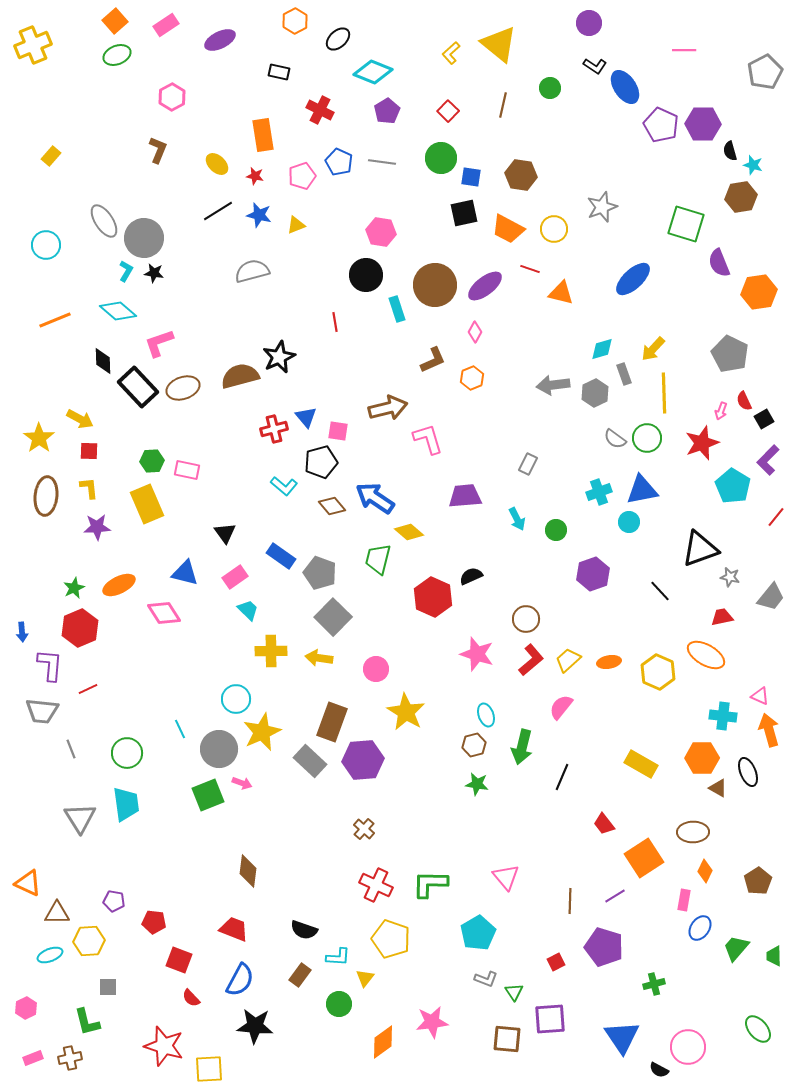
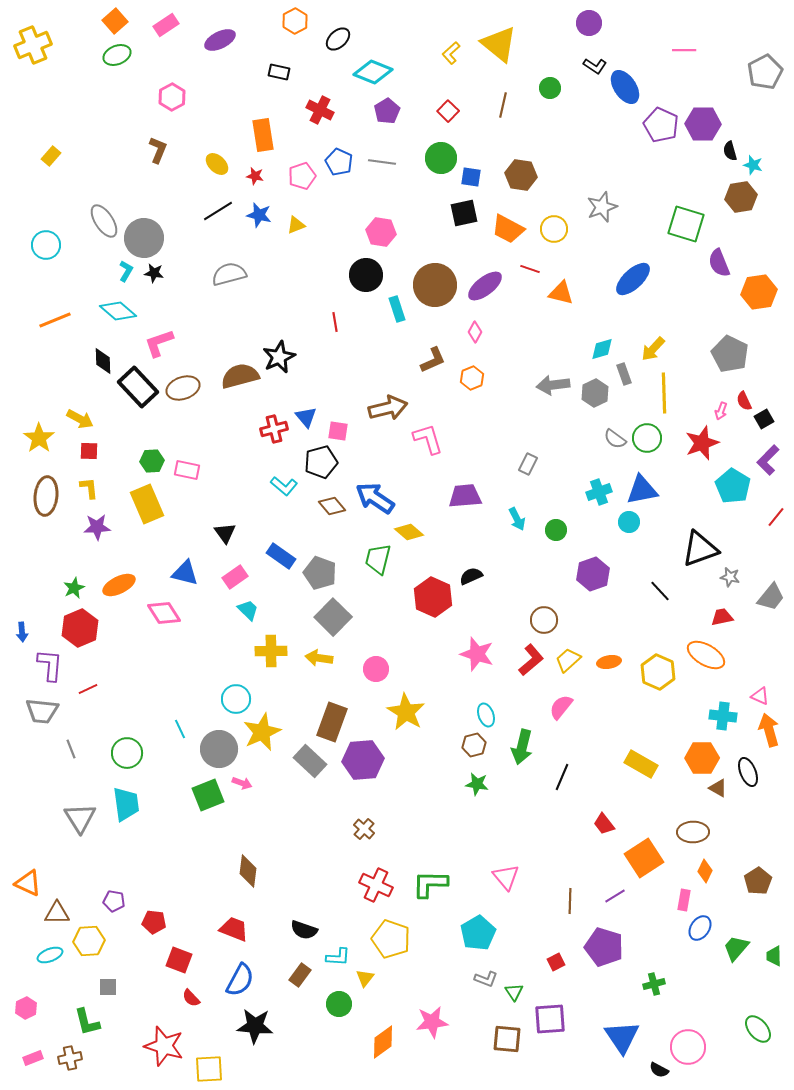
gray semicircle at (252, 271): moved 23 px left, 3 px down
brown circle at (526, 619): moved 18 px right, 1 px down
